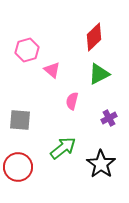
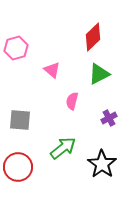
red diamond: moved 1 px left
pink hexagon: moved 11 px left, 2 px up
black star: moved 1 px right
